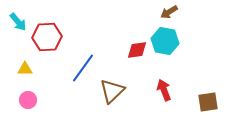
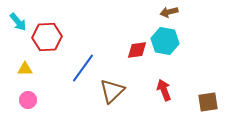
brown arrow: rotated 18 degrees clockwise
